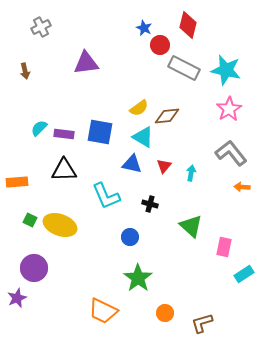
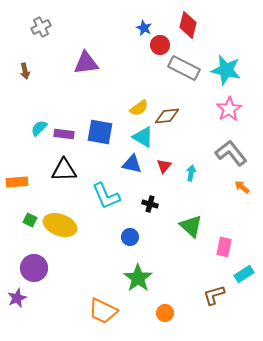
orange arrow: rotated 35 degrees clockwise
brown L-shape: moved 12 px right, 28 px up
